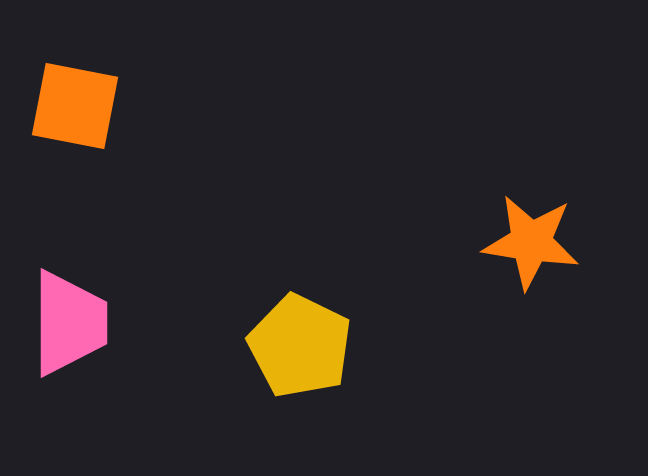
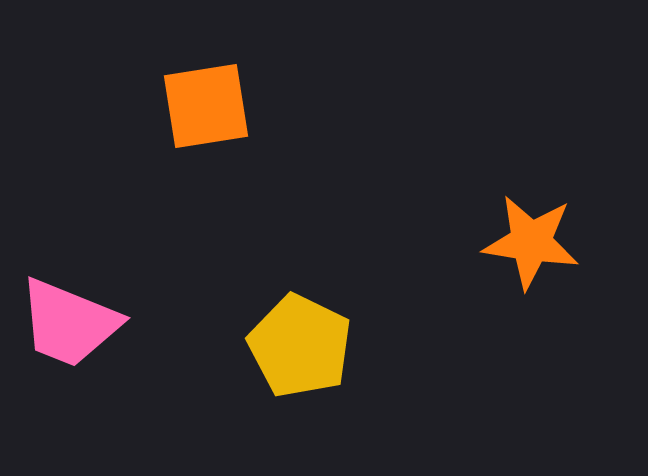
orange square: moved 131 px right; rotated 20 degrees counterclockwise
pink trapezoid: rotated 112 degrees clockwise
